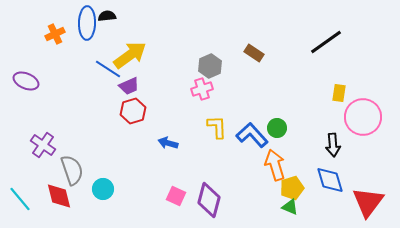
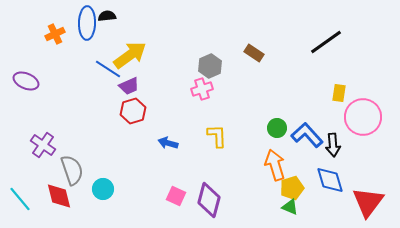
yellow L-shape: moved 9 px down
blue L-shape: moved 55 px right
